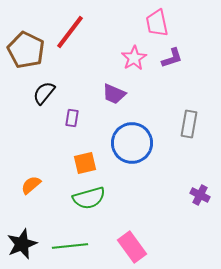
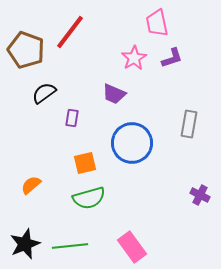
brown pentagon: rotated 6 degrees counterclockwise
black semicircle: rotated 15 degrees clockwise
black star: moved 3 px right
